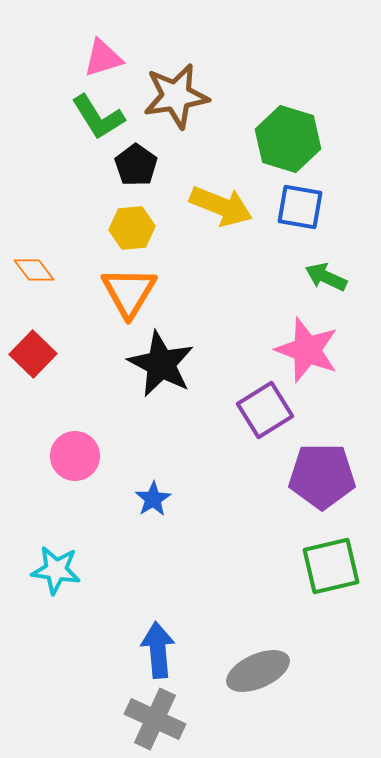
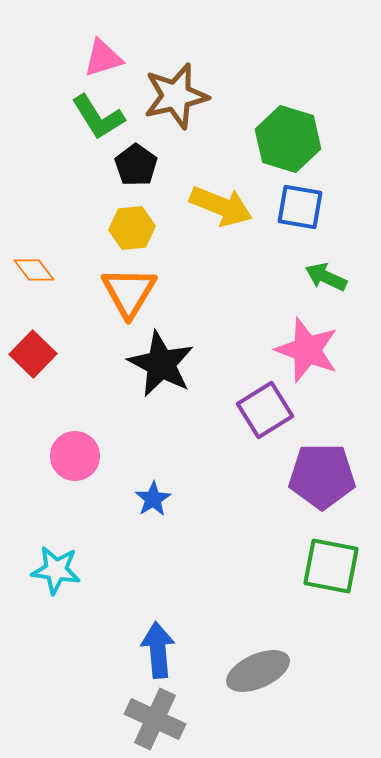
brown star: rotated 4 degrees counterclockwise
green square: rotated 24 degrees clockwise
